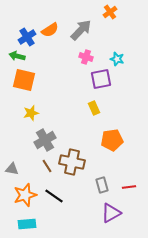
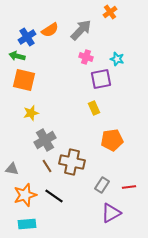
gray rectangle: rotated 49 degrees clockwise
